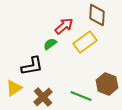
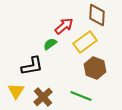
brown hexagon: moved 12 px left, 16 px up
yellow triangle: moved 2 px right, 3 px down; rotated 24 degrees counterclockwise
